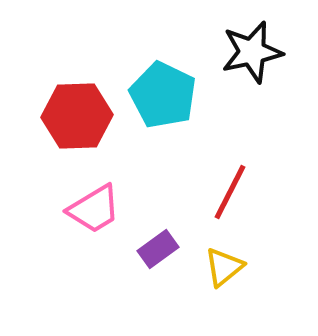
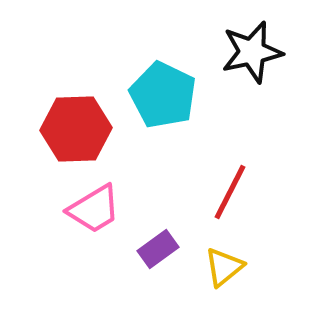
red hexagon: moved 1 px left, 13 px down
